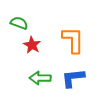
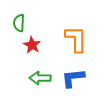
green semicircle: rotated 108 degrees counterclockwise
orange L-shape: moved 3 px right, 1 px up
